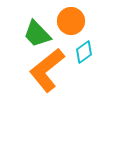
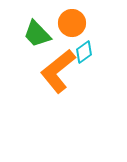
orange circle: moved 1 px right, 2 px down
orange L-shape: moved 11 px right, 1 px down
